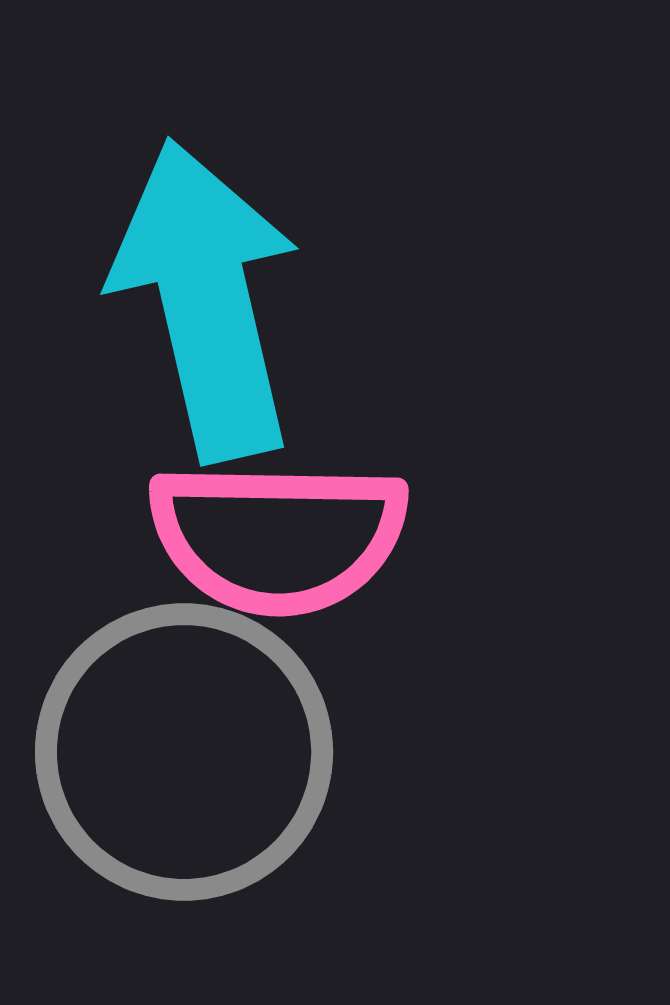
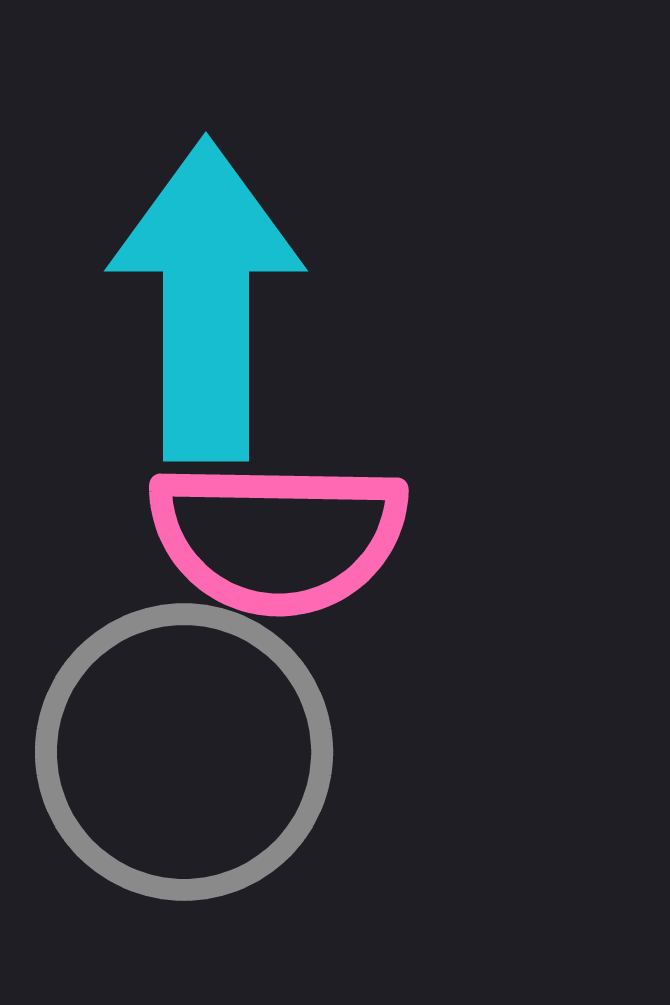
cyan arrow: rotated 13 degrees clockwise
